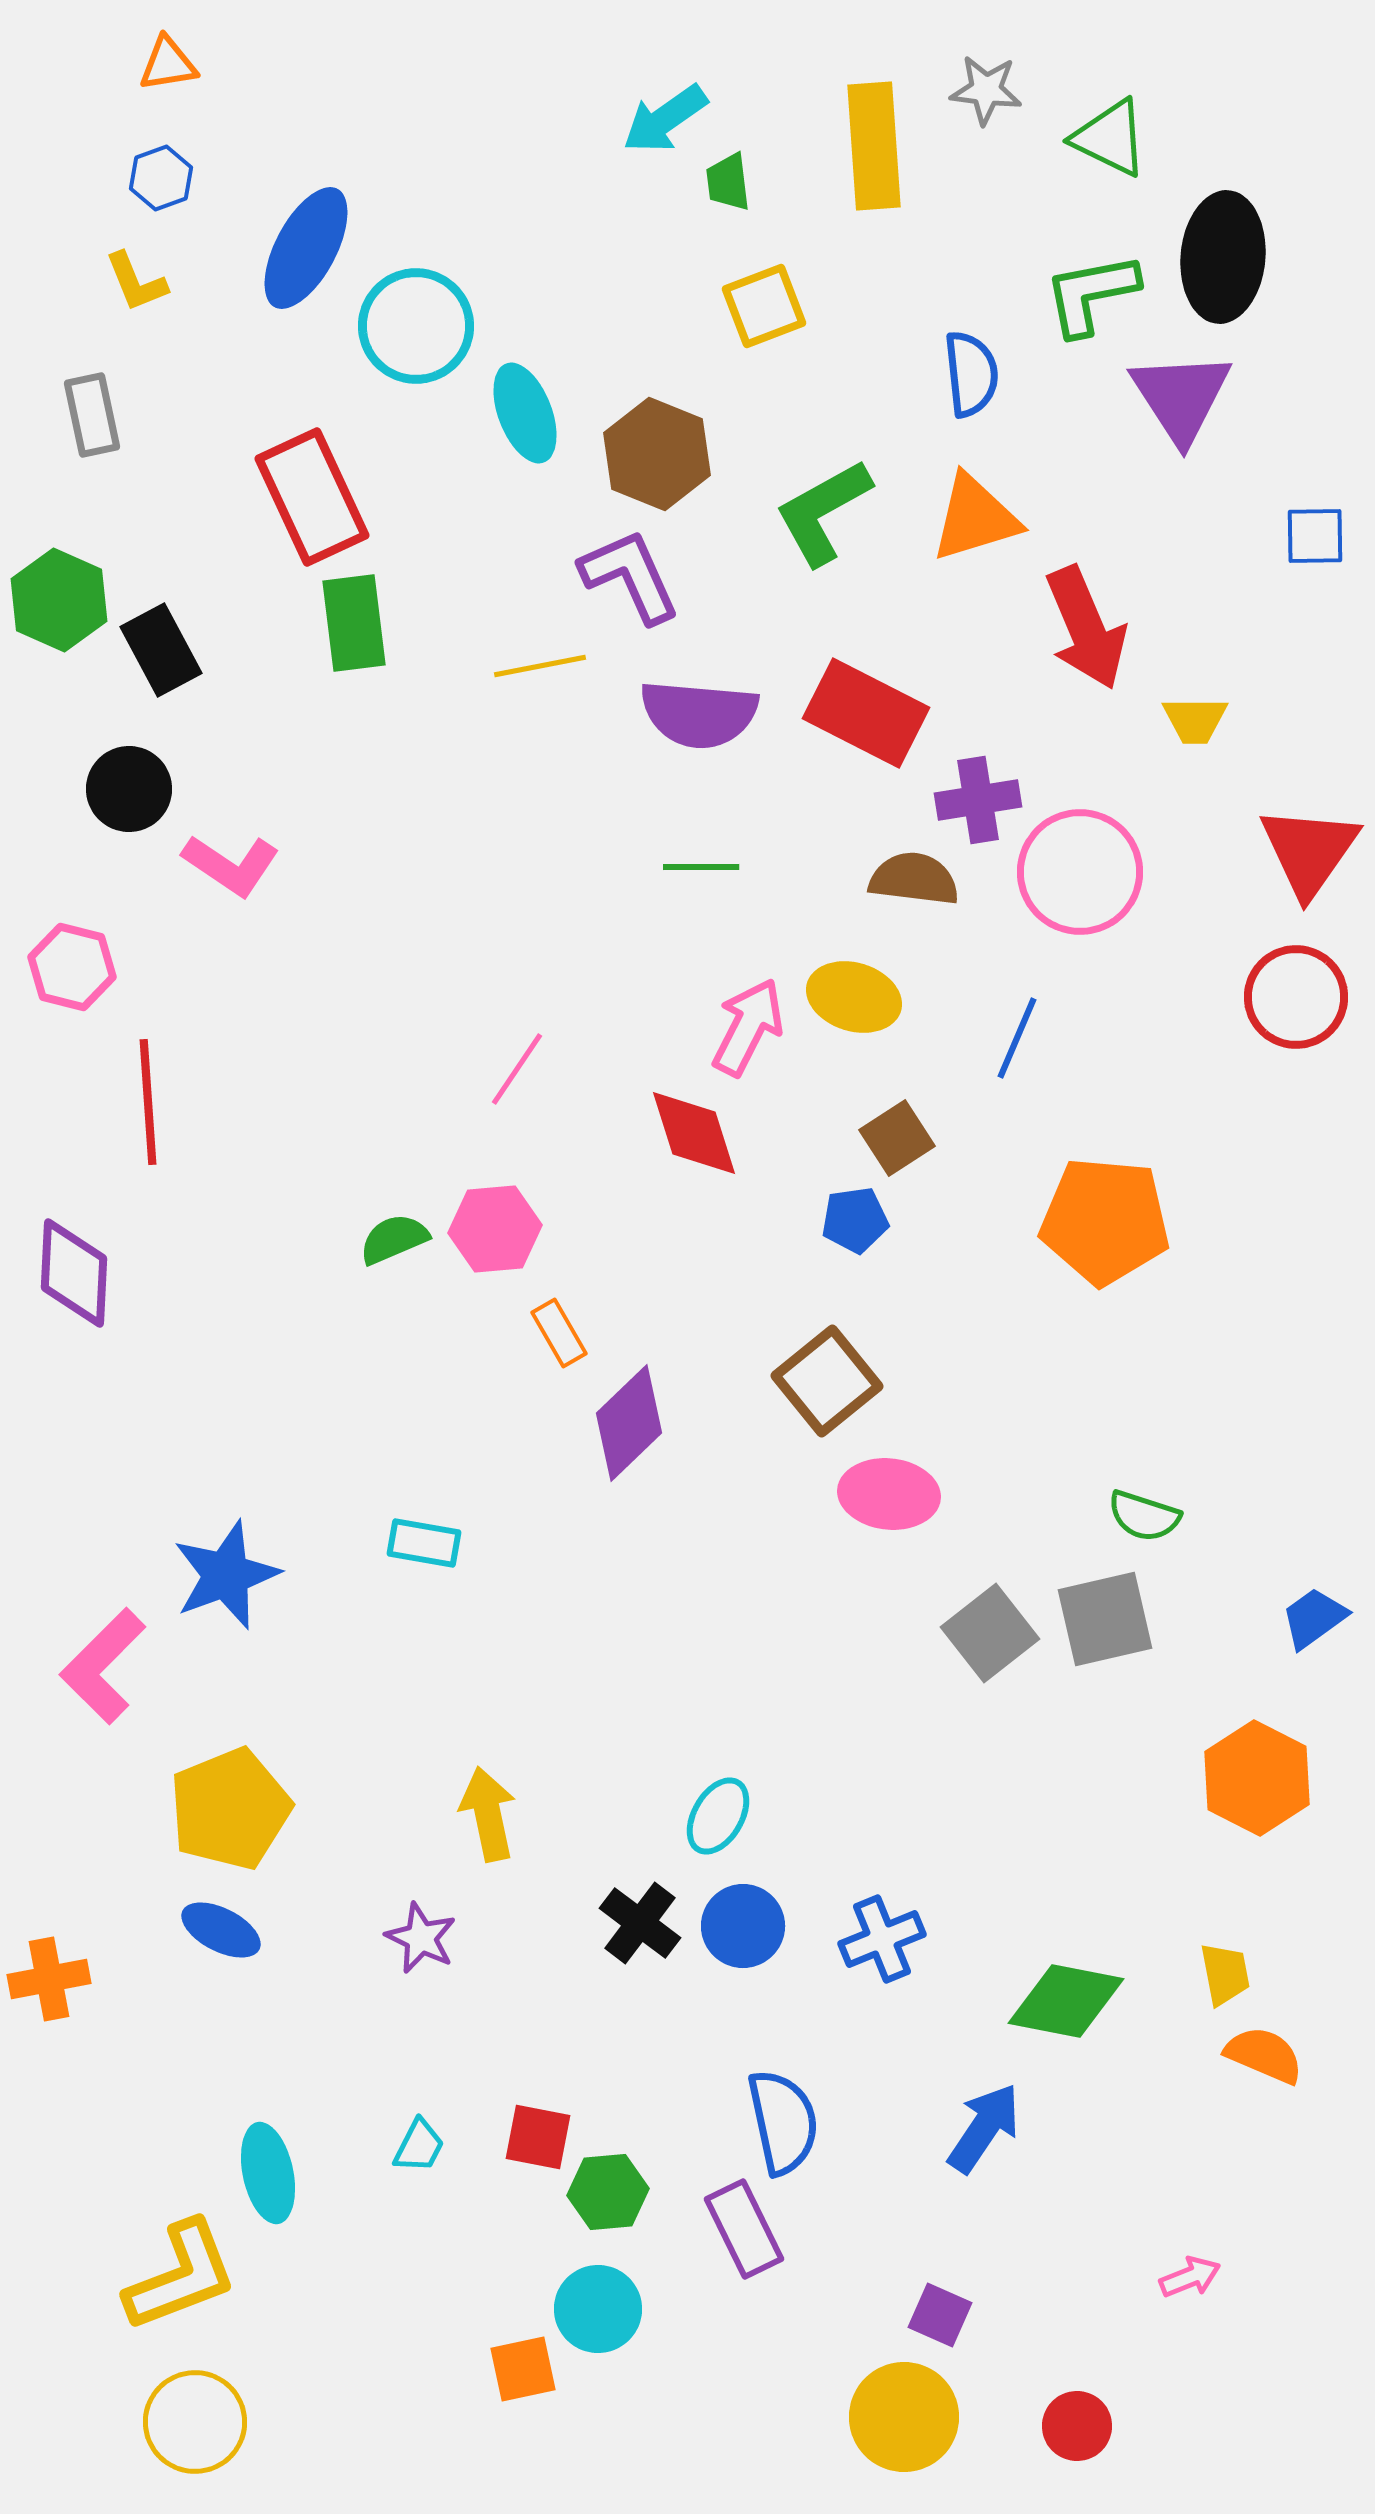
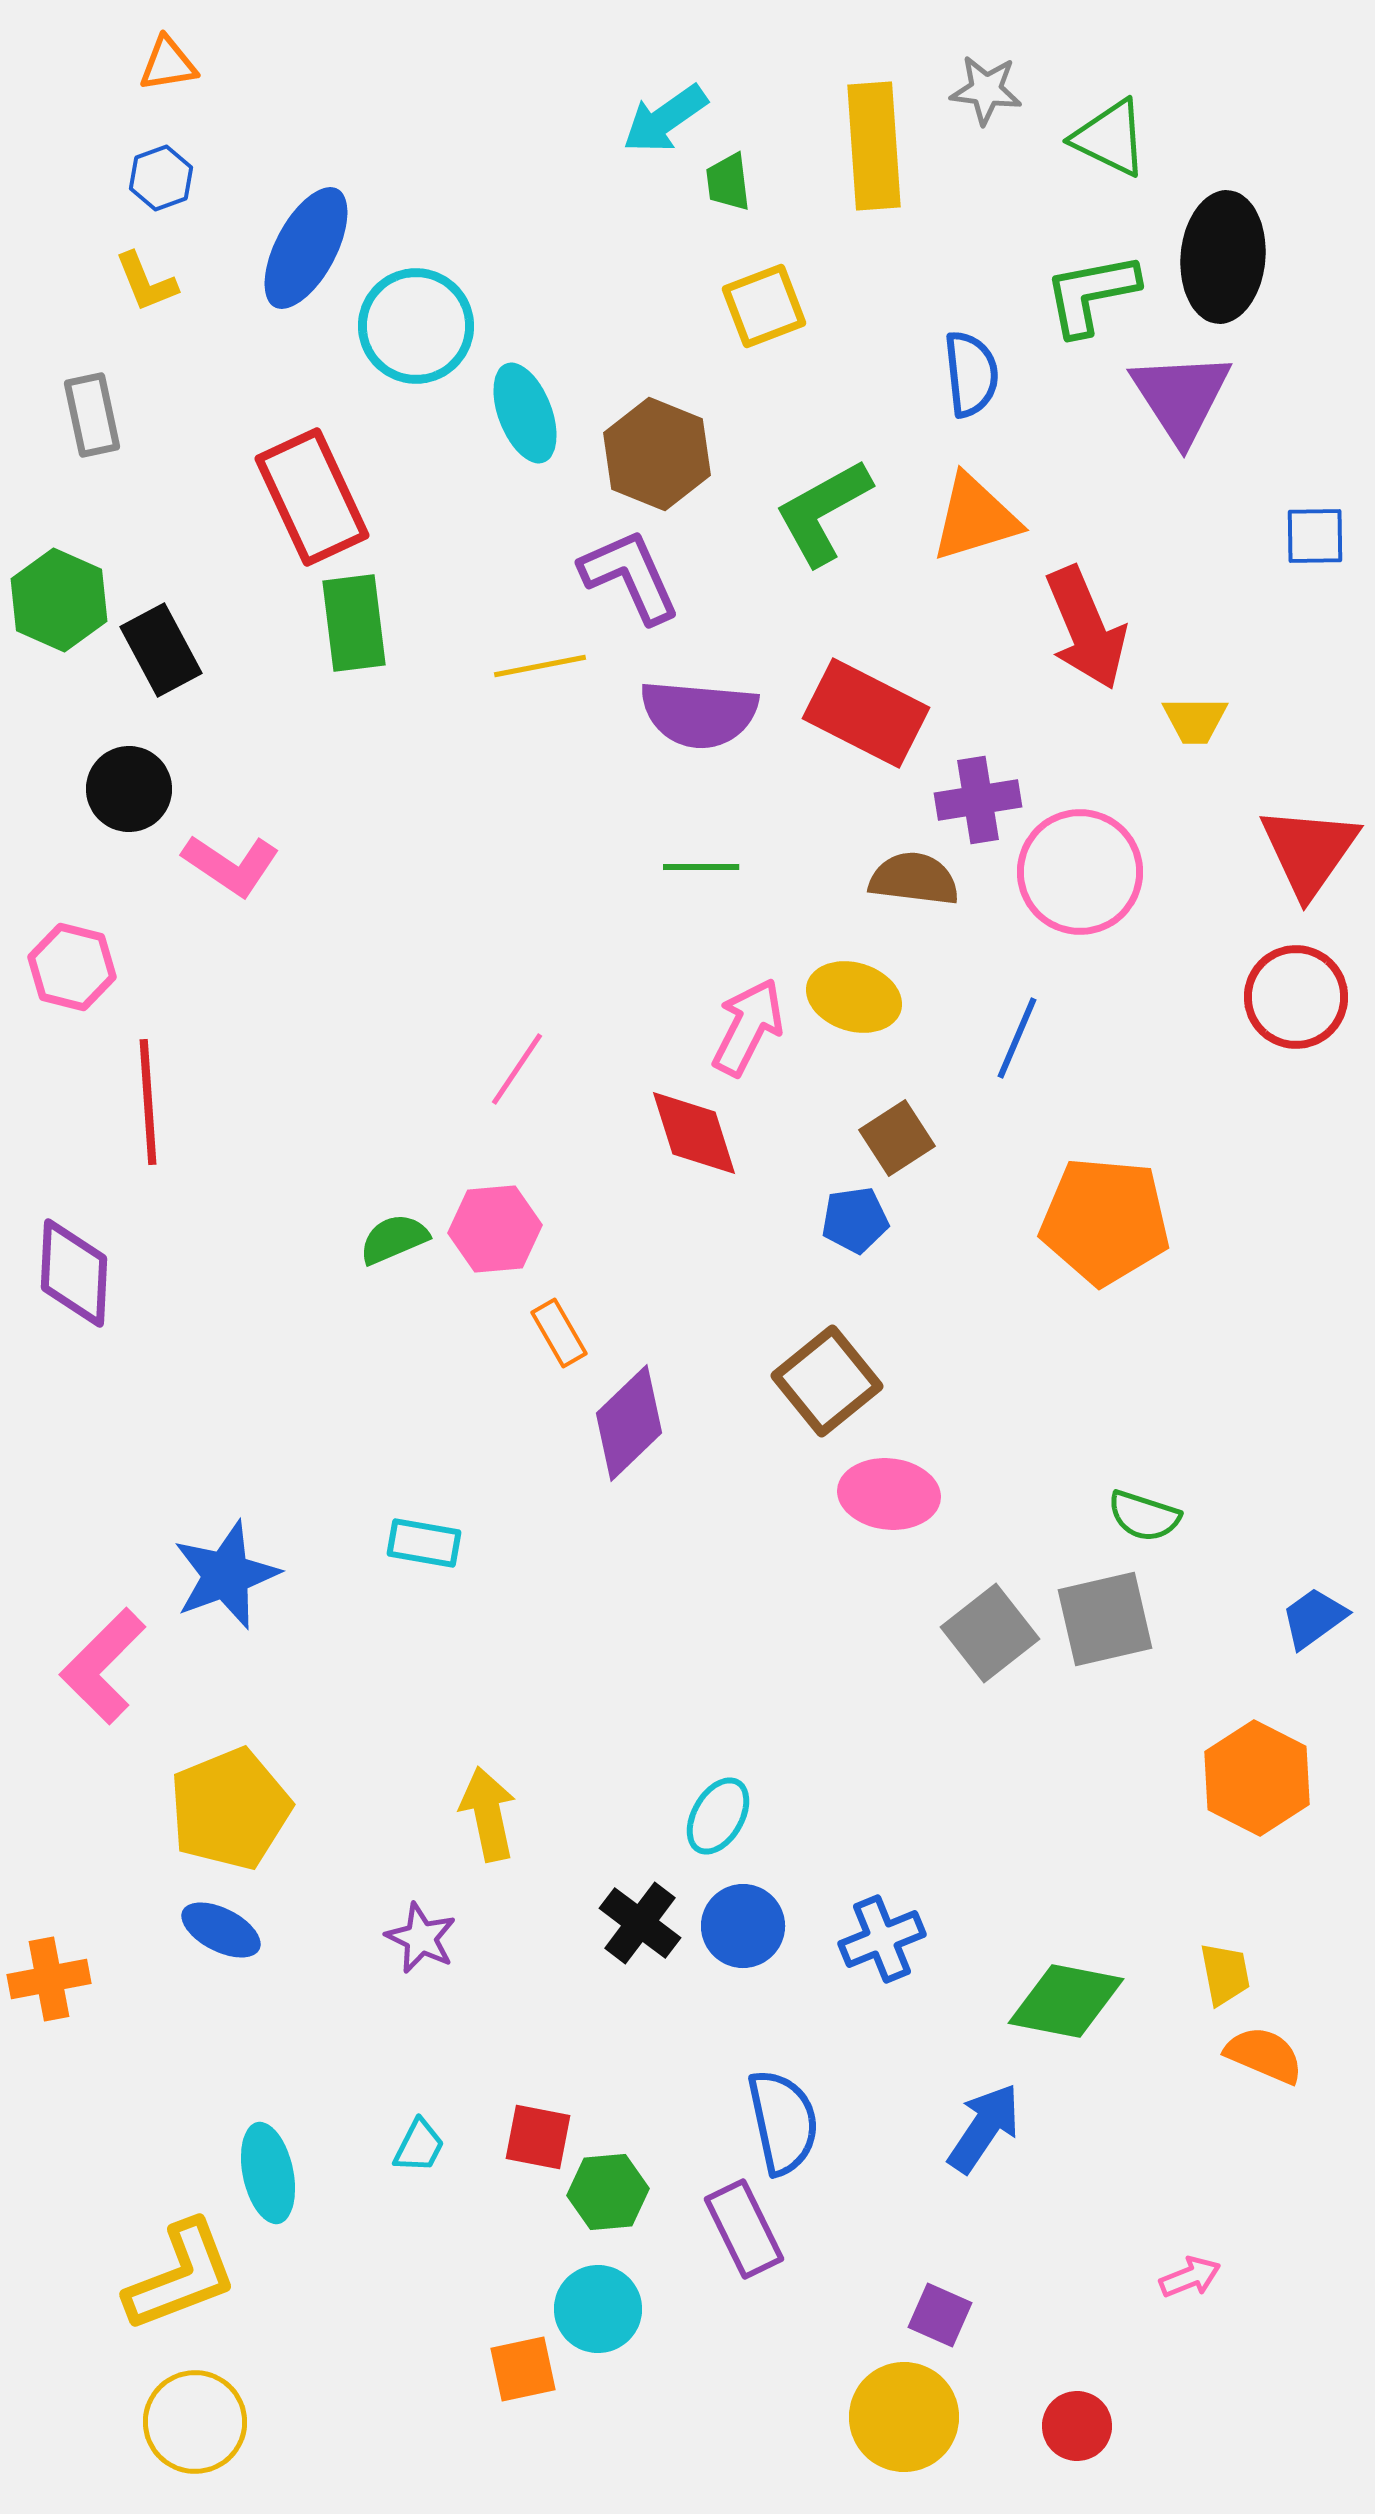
yellow L-shape at (136, 282): moved 10 px right
